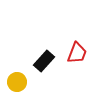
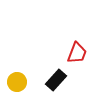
black rectangle: moved 12 px right, 19 px down
